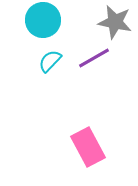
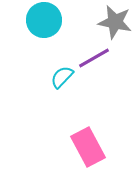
cyan circle: moved 1 px right
cyan semicircle: moved 12 px right, 16 px down
